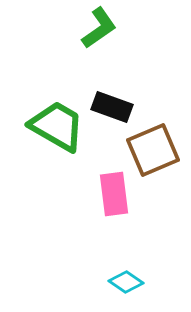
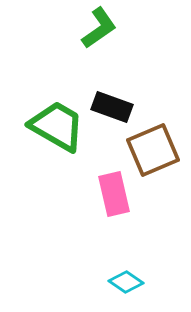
pink rectangle: rotated 6 degrees counterclockwise
